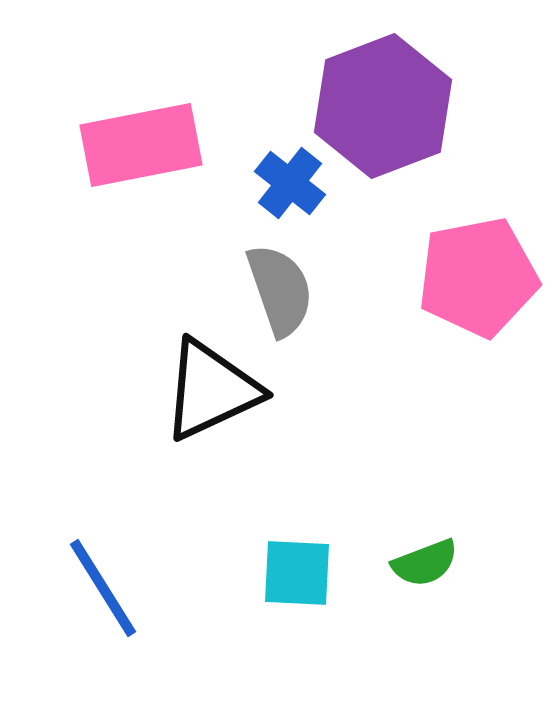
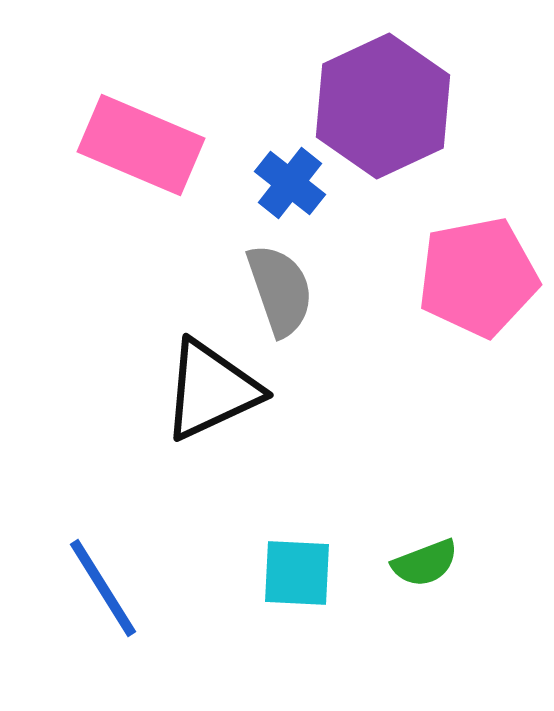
purple hexagon: rotated 4 degrees counterclockwise
pink rectangle: rotated 34 degrees clockwise
